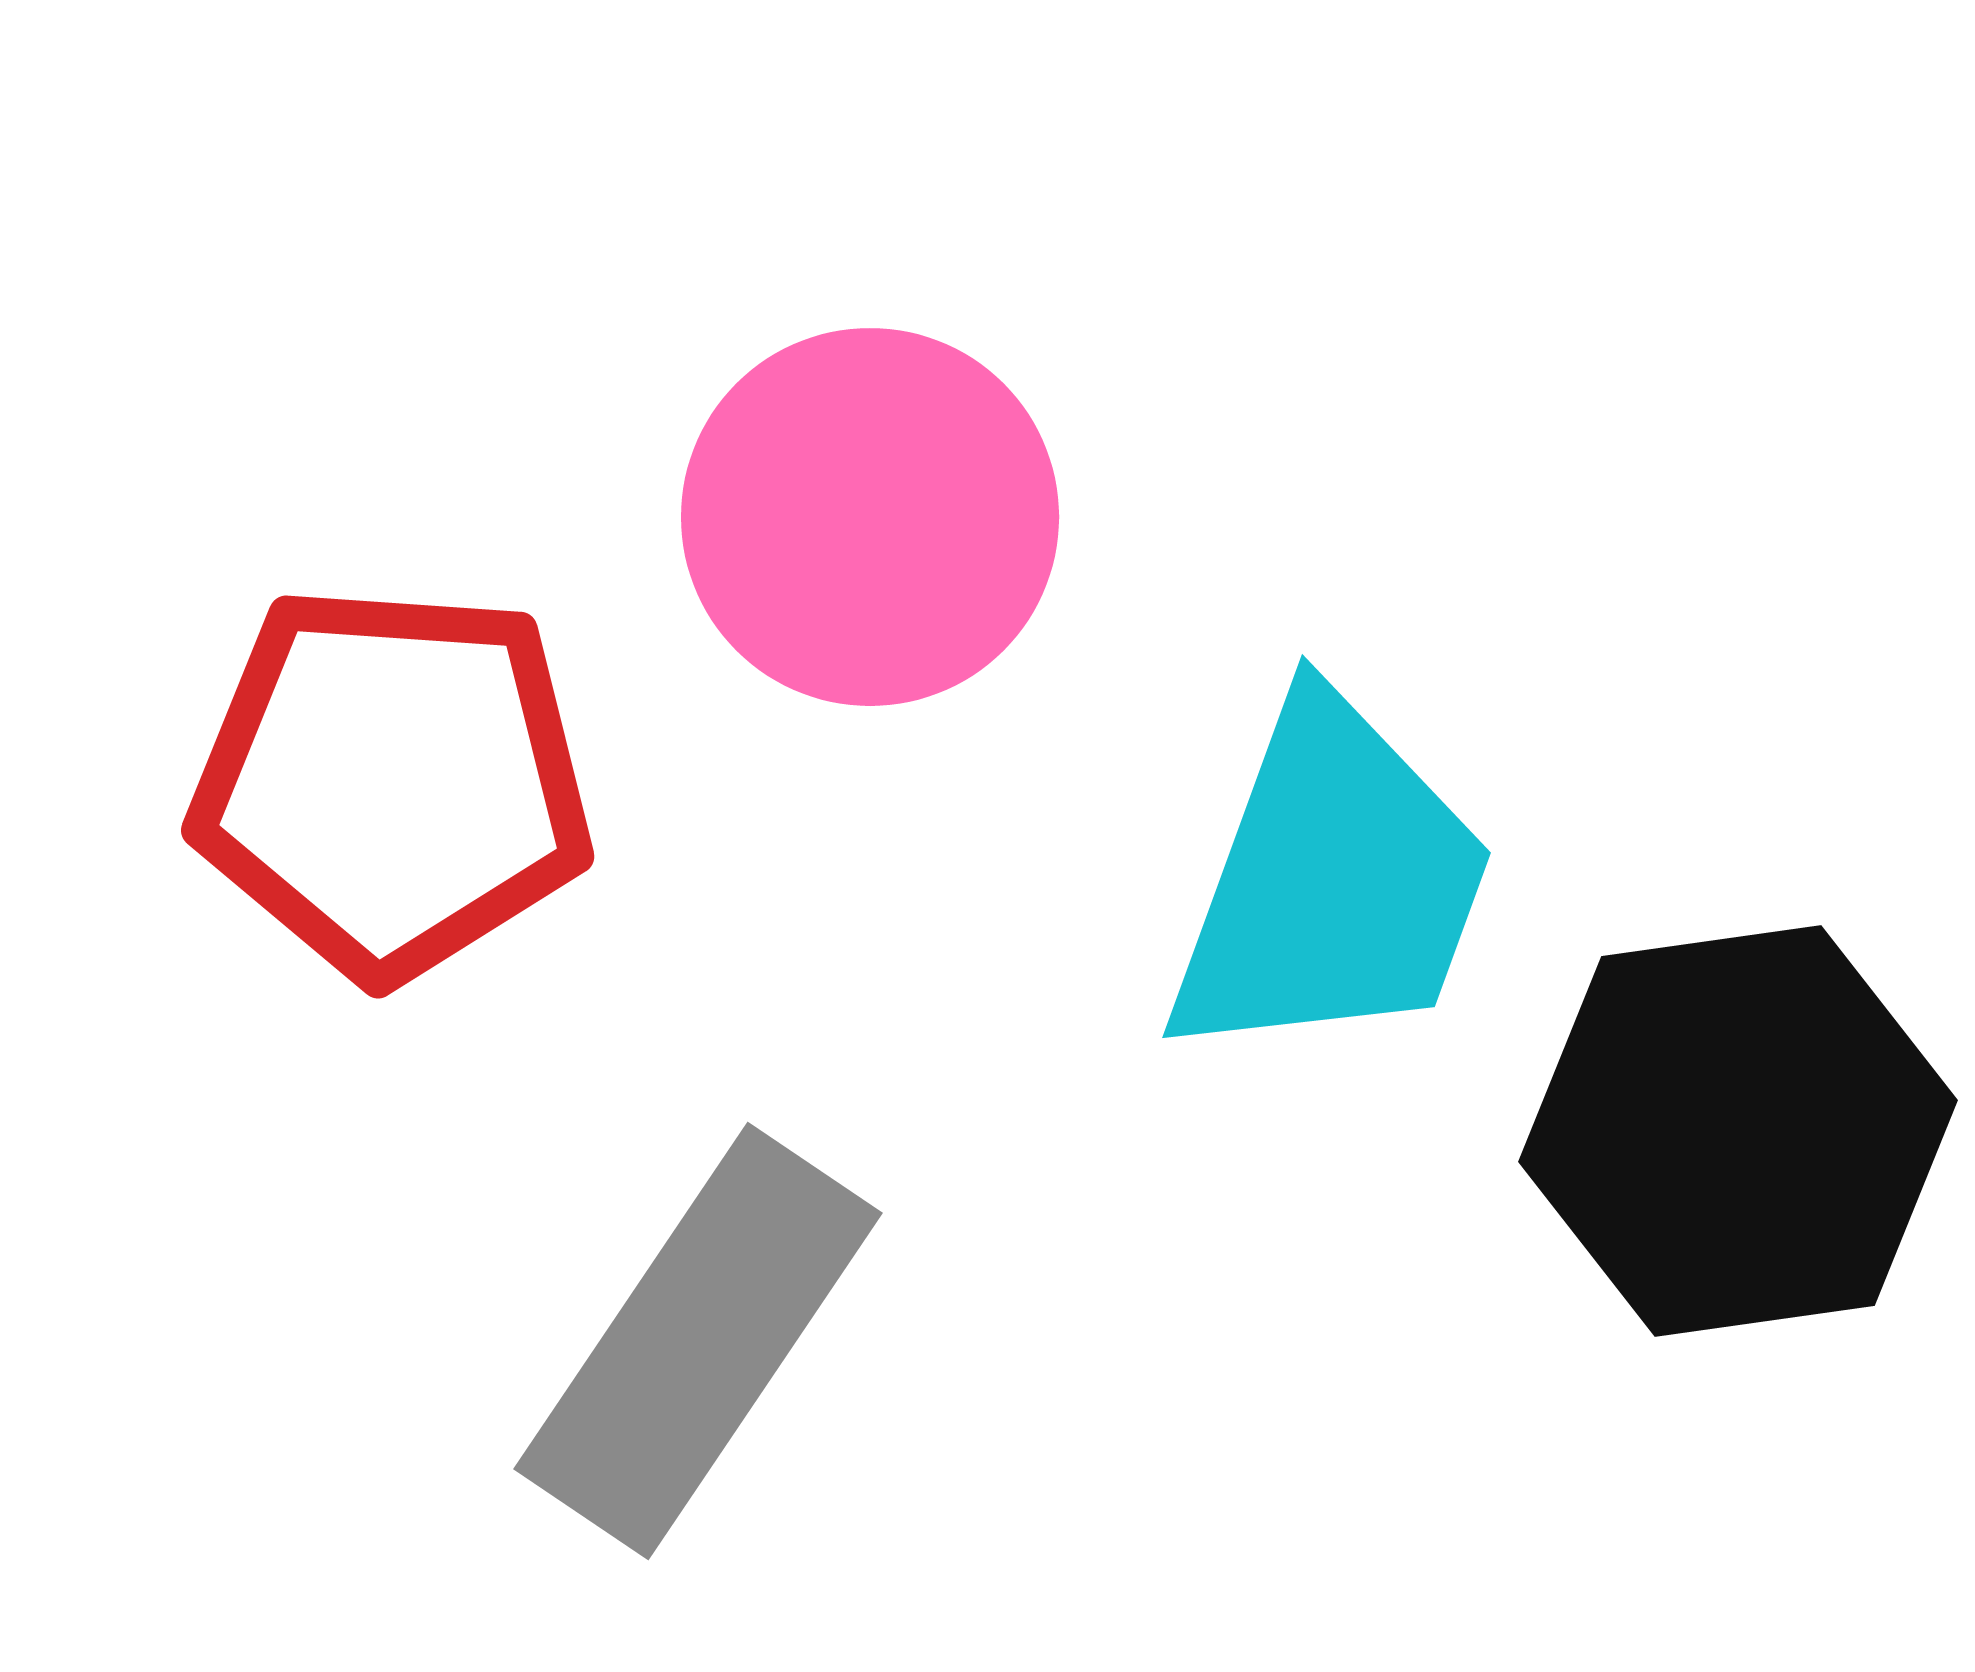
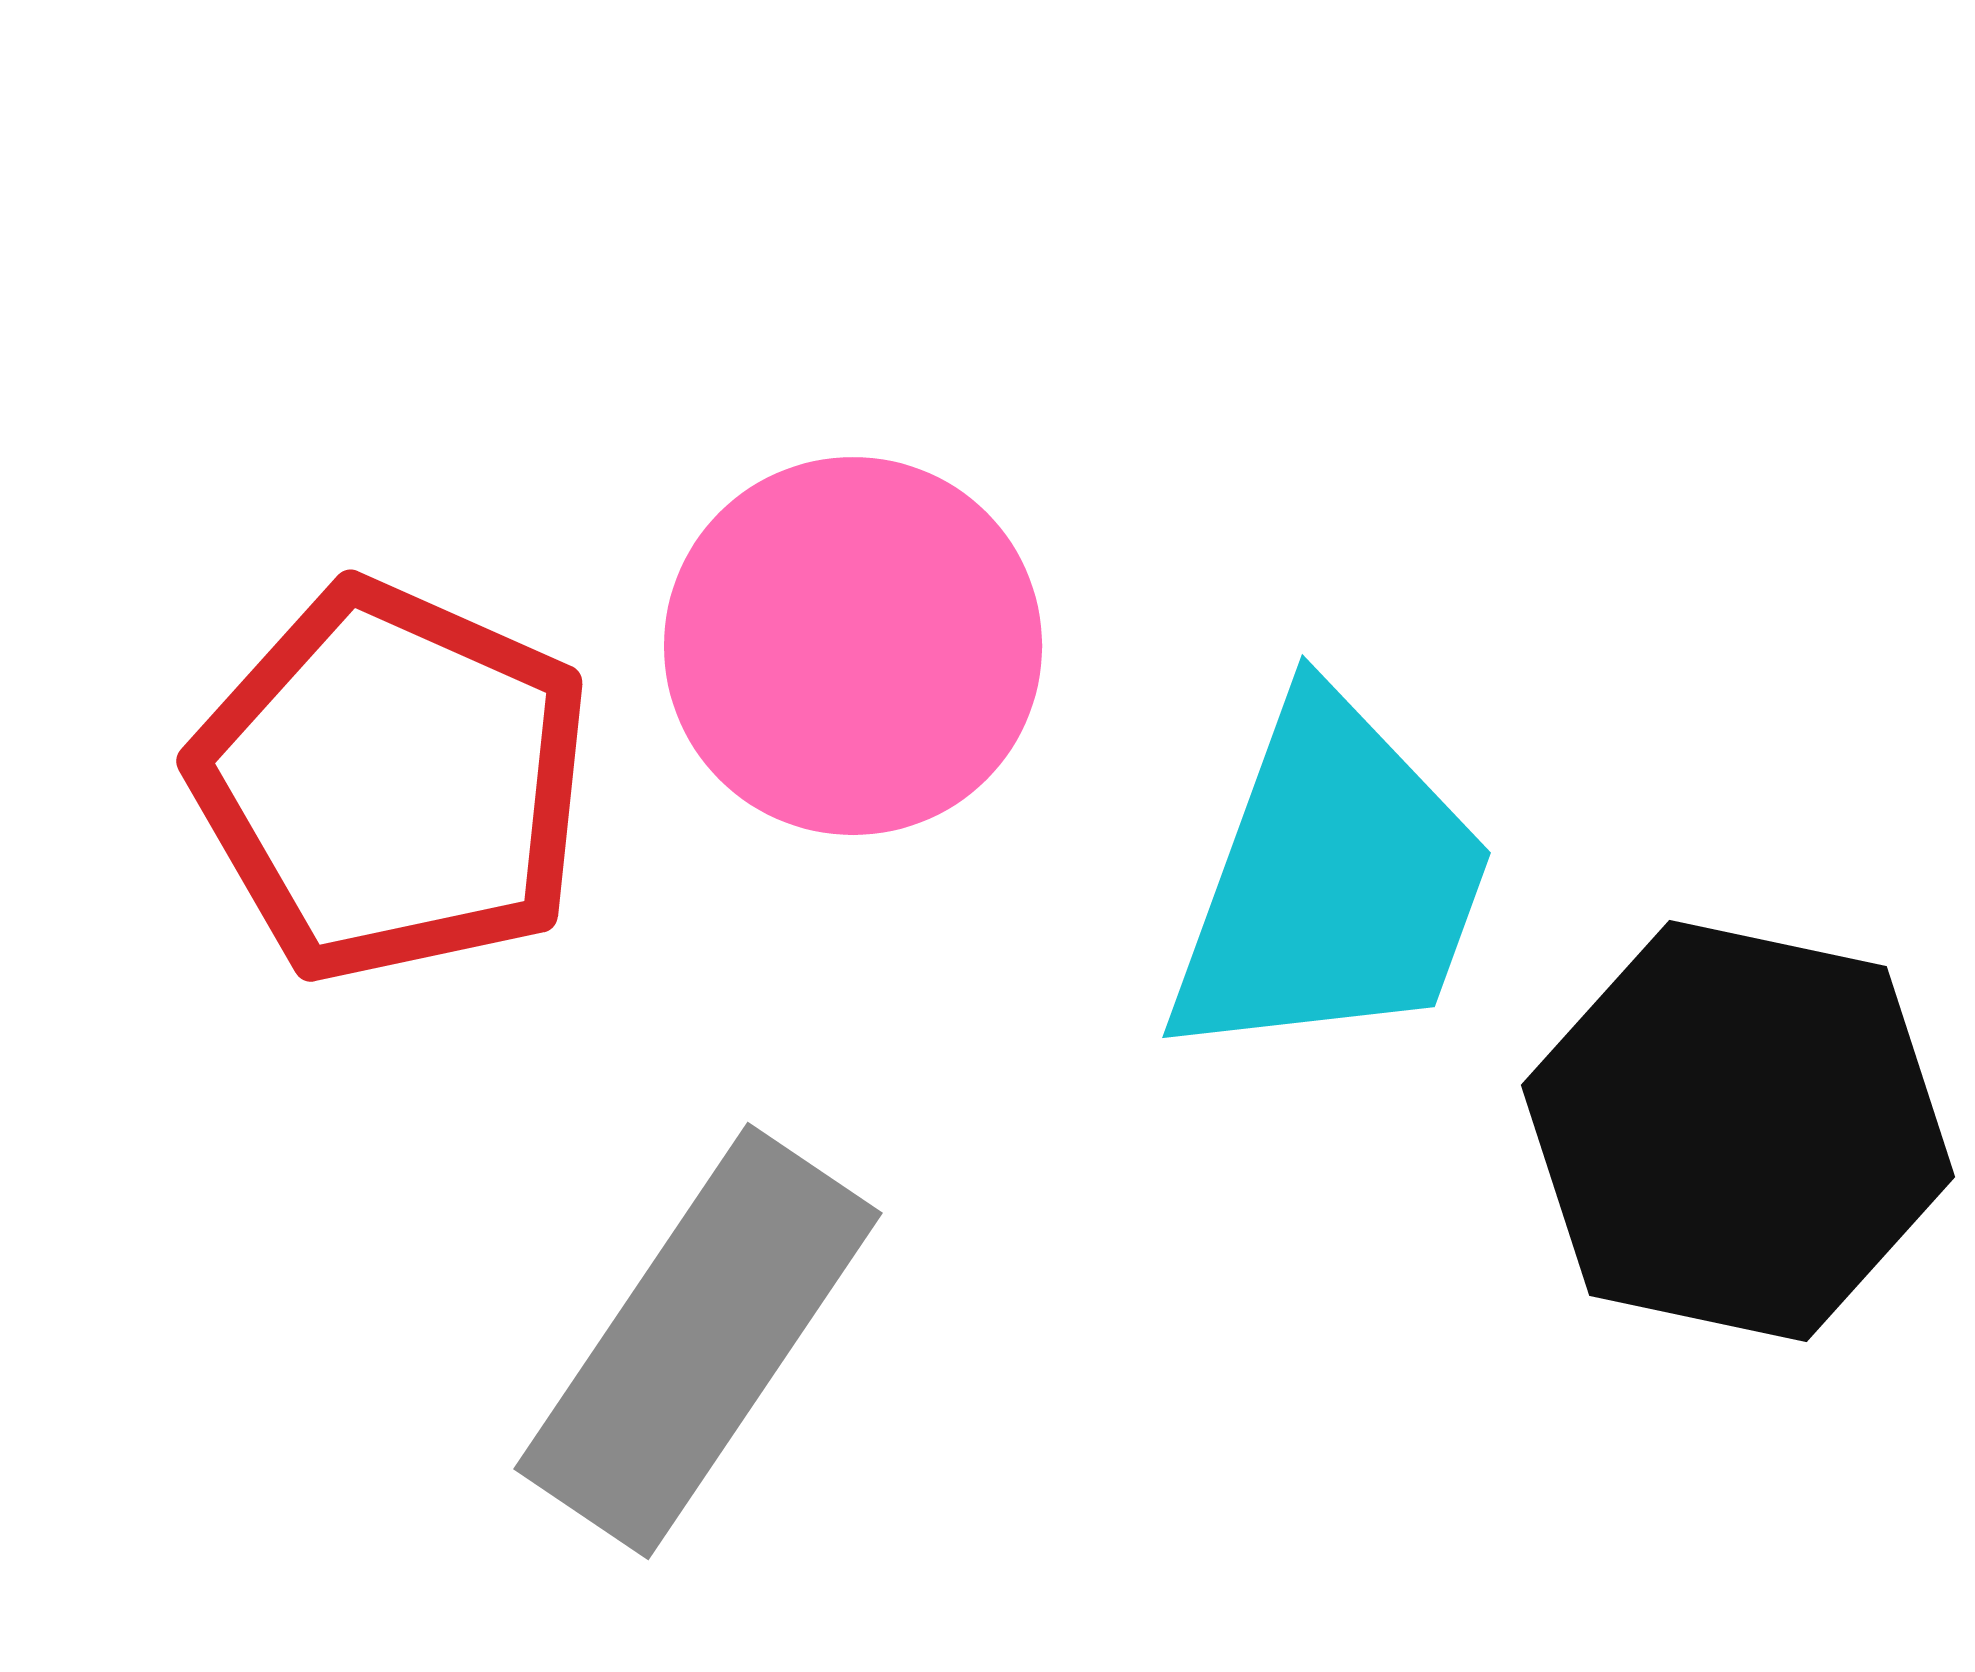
pink circle: moved 17 px left, 129 px down
red pentagon: rotated 20 degrees clockwise
black hexagon: rotated 20 degrees clockwise
